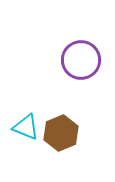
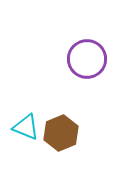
purple circle: moved 6 px right, 1 px up
